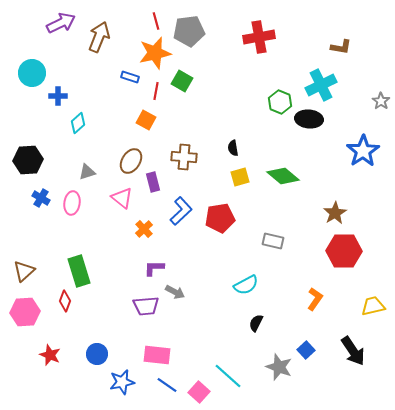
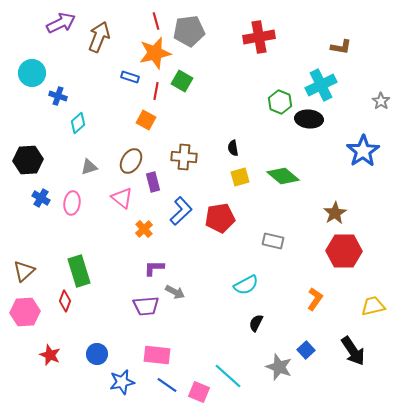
blue cross at (58, 96): rotated 18 degrees clockwise
gray triangle at (87, 172): moved 2 px right, 5 px up
pink square at (199, 392): rotated 20 degrees counterclockwise
